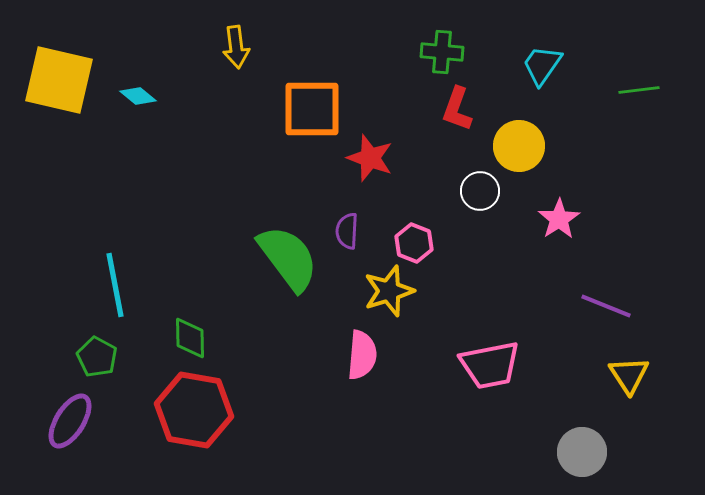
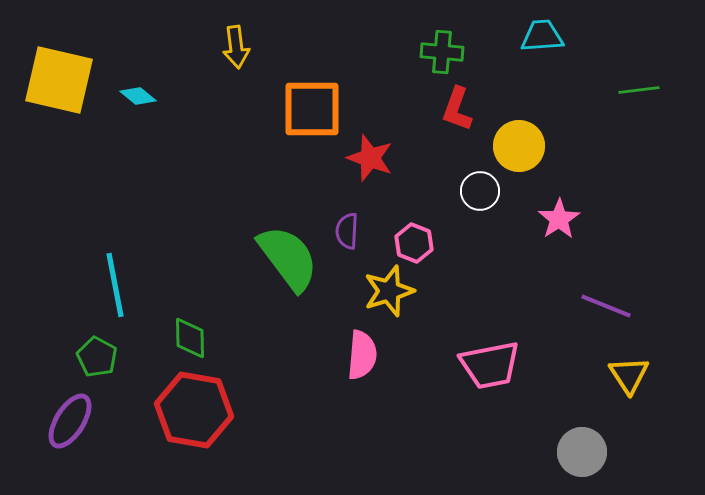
cyan trapezoid: moved 29 px up; rotated 51 degrees clockwise
